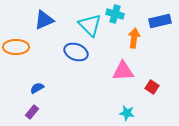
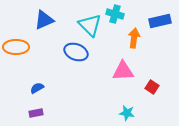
purple rectangle: moved 4 px right, 1 px down; rotated 40 degrees clockwise
